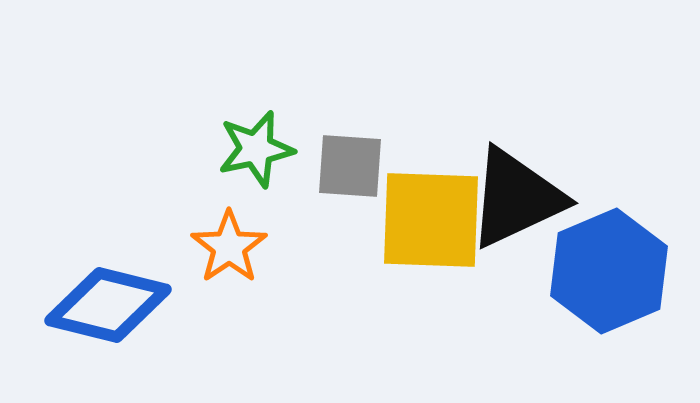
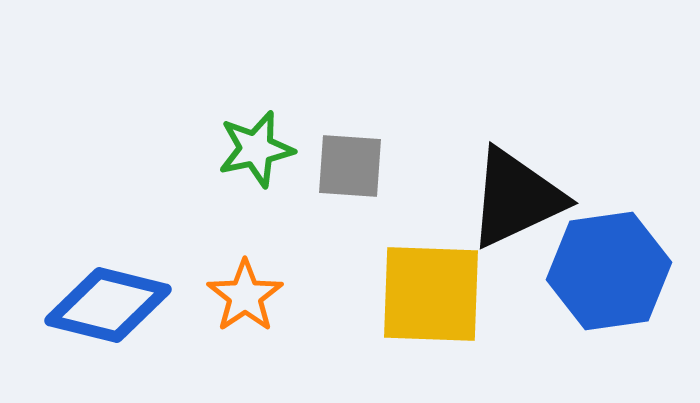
yellow square: moved 74 px down
orange star: moved 16 px right, 49 px down
blue hexagon: rotated 15 degrees clockwise
